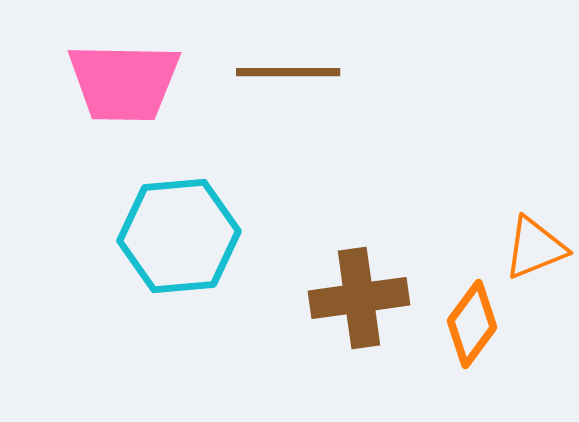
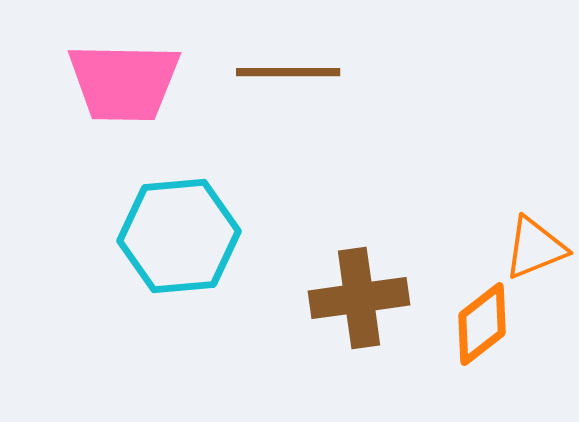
orange diamond: moved 10 px right; rotated 16 degrees clockwise
